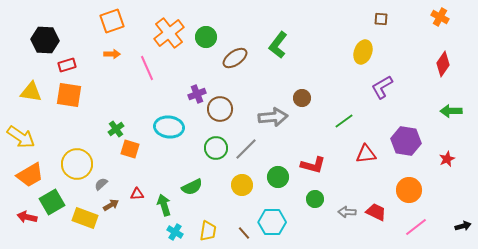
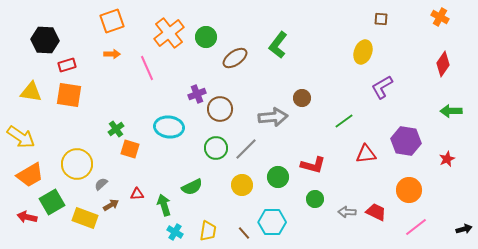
black arrow at (463, 226): moved 1 px right, 3 px down
